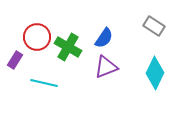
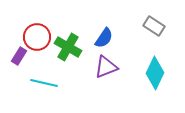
purple rectangle: moved 4 px right, 4 px up
